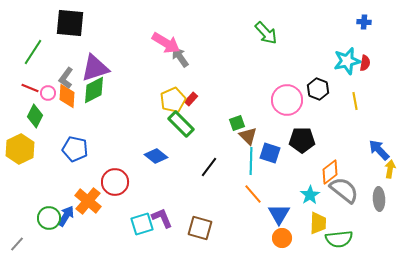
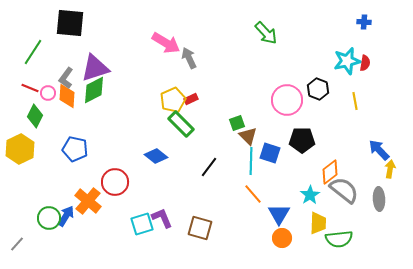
gray arrow at (180, 57): moved 9 px right, 1 px down; rotated 10 degrees clockwise
red rectangle at (191, 99): rotated 24 degrees clockwise
